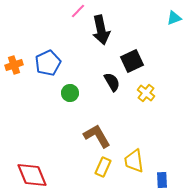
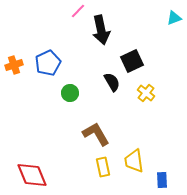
brown L-shape: moved 1 px left, 2 px up
yellow rectangle: rotated 36 degrees counterclockwise
